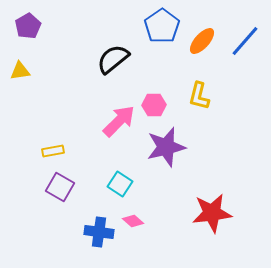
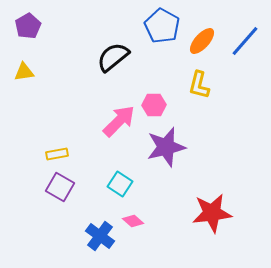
blue pentagon: rotated 8 degrees counterclockwise
black semicircle: moved 2 px up
yellow triangle: moved 4 px right, 1 px down
yellow L-shape: moved 11 px up
yellow rectangle: moved 4 px right, 3 px down
blue cross: moved 1 px right, 4 px down; rotated 28 degrees clockwise
